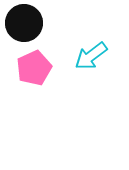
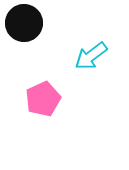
pink pentagon: moved 9 px right, 31 px down
